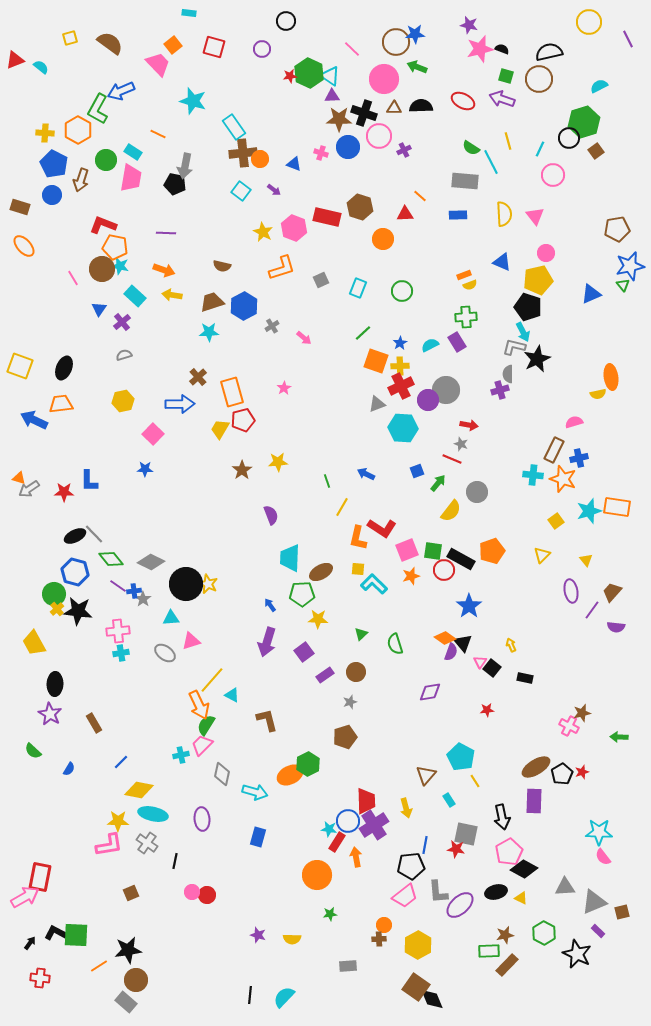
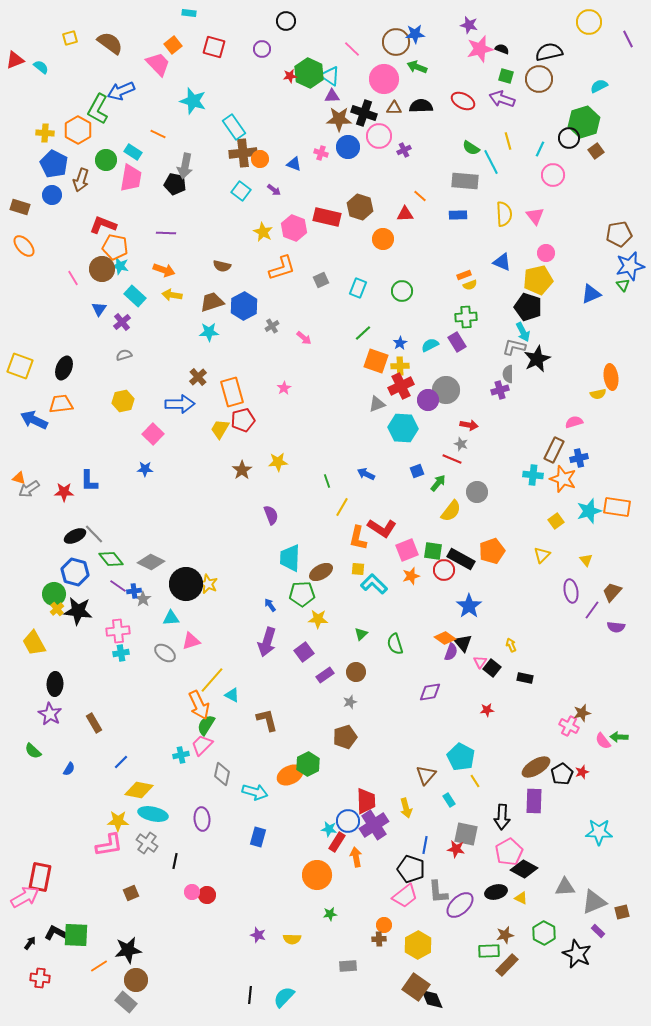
brown pentagon at (617, 229): moved 2 px right, 5 px down
black arrow at (502, 817): rotated 15 degrees clockwise
pink semicircle at (603, 857): moved 116 px up
black pentagon at (411, 866): moved 3 px down; rotated 24 degrees clockwise
